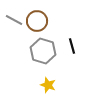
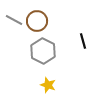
black line: moved 11 px right, 5 px up
gray hexagon: rotated 10 degrees clockwise
